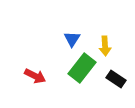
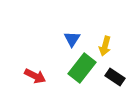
yellow arrow: rotated 18 degrees clockwise
black rectangle: moved 1 px left, 2 px up
